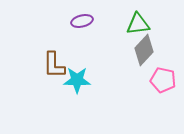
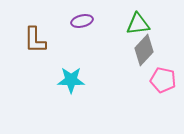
brown L-shape: moved 19 px left, 25 px up
cyan star: moved 6 px left
